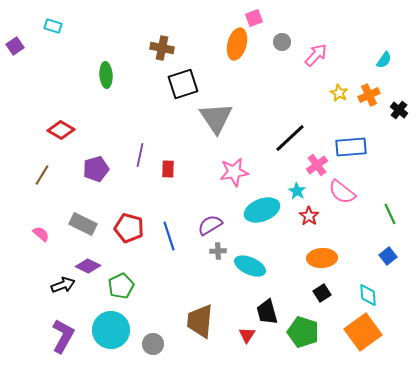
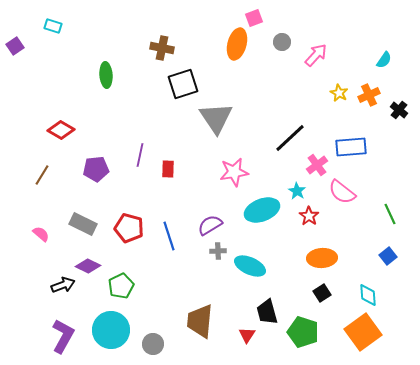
purple pentagon at (96, 169): rotated 10 degrees clockwise
